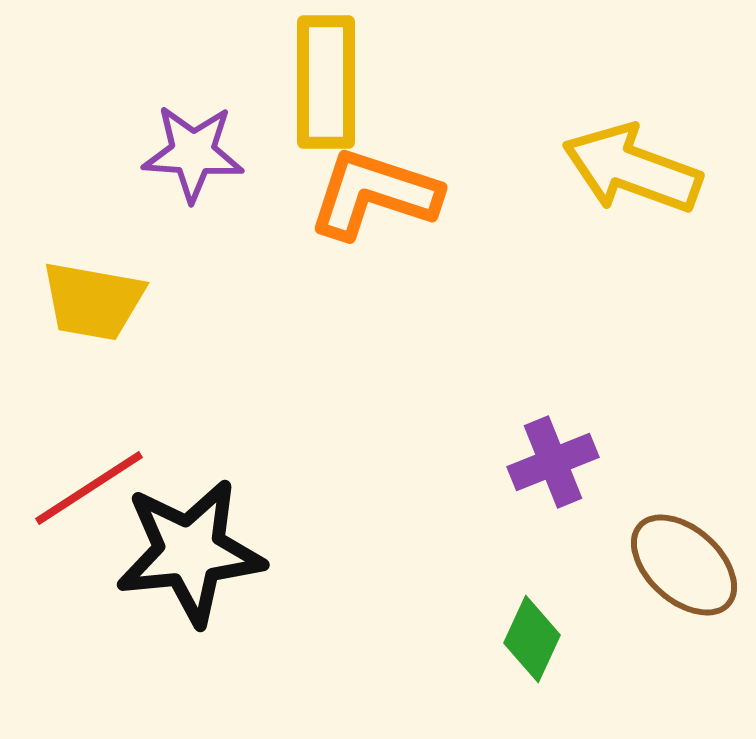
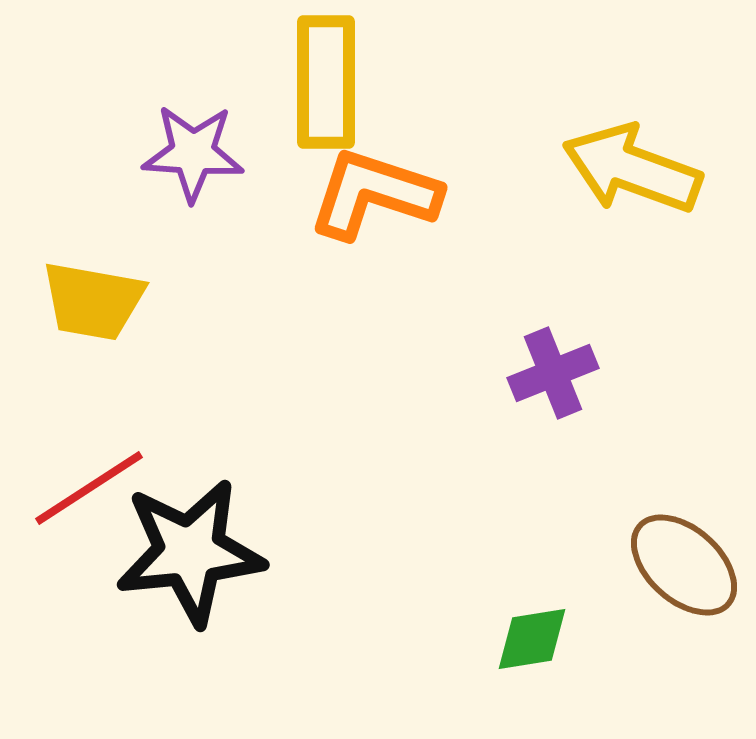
purple cross: moved 89 px up
green diamond: rotated 56 degrees clockwise
